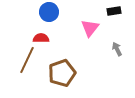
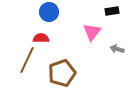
black rectangle: moved 2 px left
pink triangle: moved 2 px right, 4 px down
gray arrow: rotated 48 degrees counterclockwise
